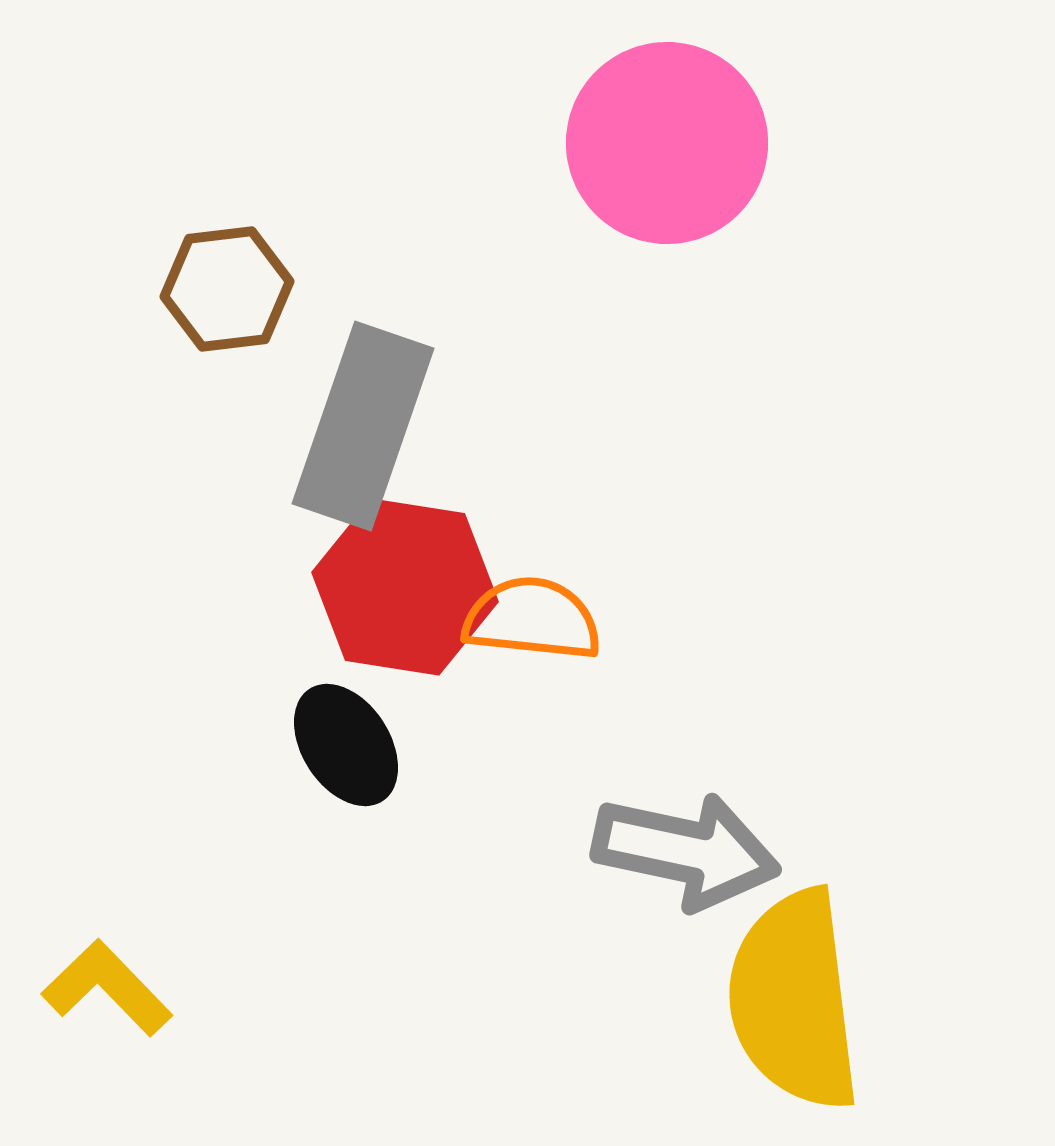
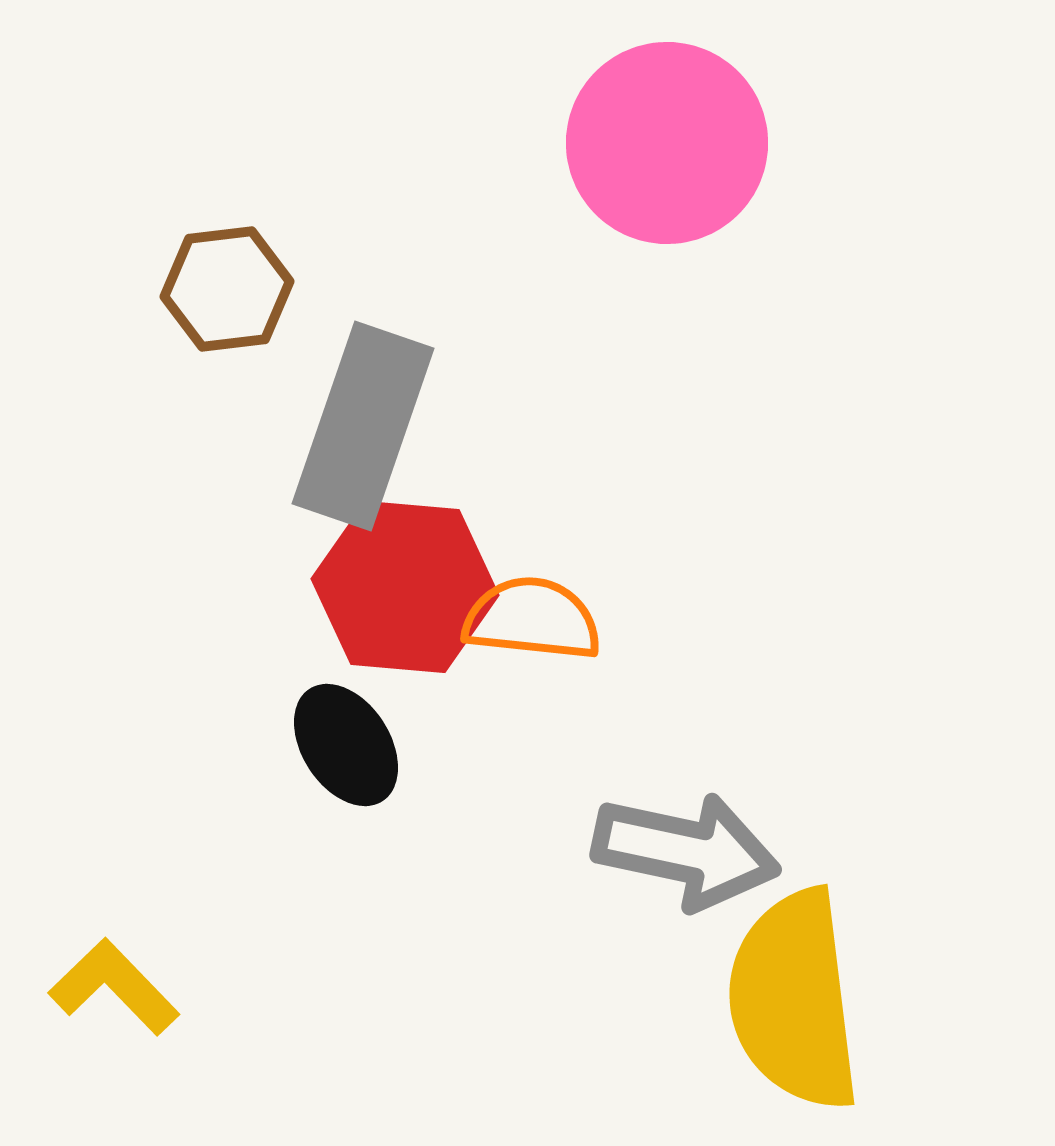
red hexagon: rotated 4 degrees counterclockwise
yellow L-shape: moved 7 px right, 1 px up
